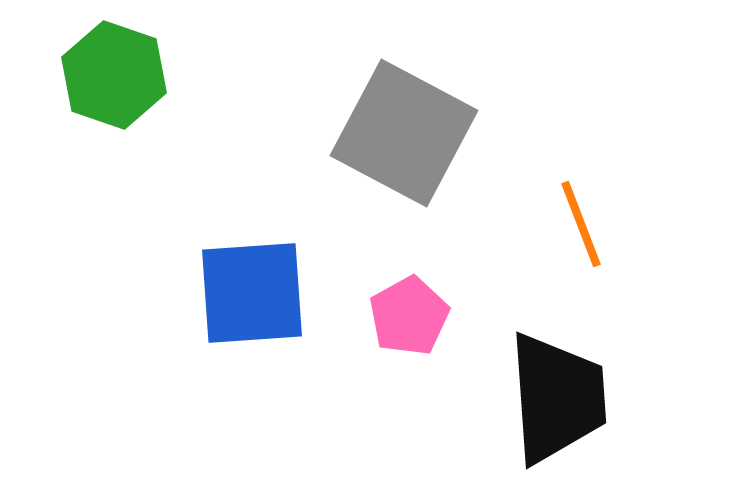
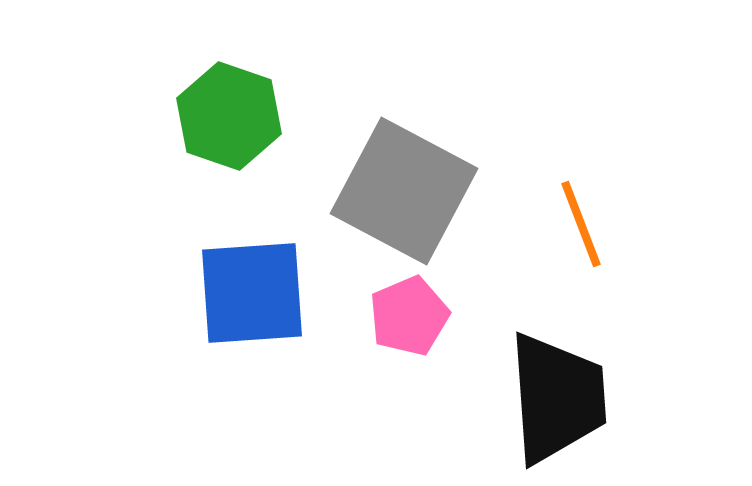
green hexagon: moved 115 px right, 41 px down
gray square: moved 58 px down
pink pentagon: rotated 6 degrees clockwise
